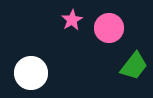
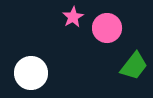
pink star: moved 1 px right, 3 px up
pink circle: moved 2 px left
